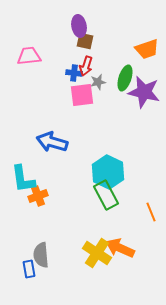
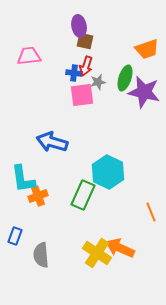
green rectangle: moved 23 px left; rotated 52 degrees clockwise
blue rectangle: moved 14 px left, 33 px up; rotated 30 degrees clockwise
